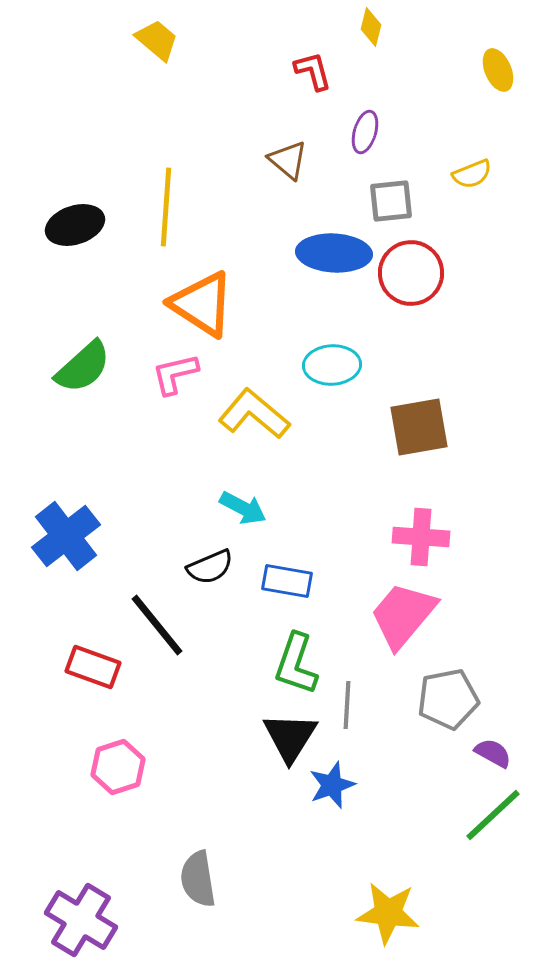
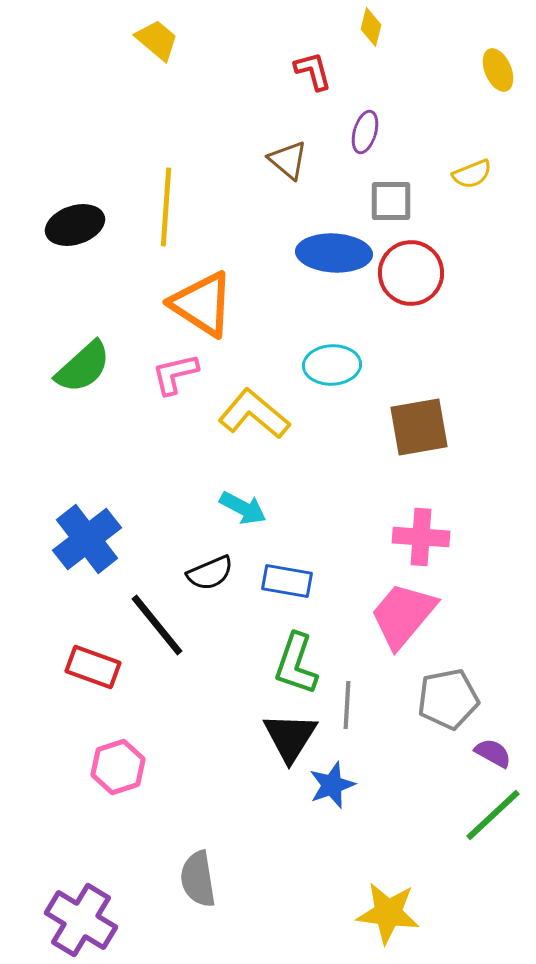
gray square: rotated 6 degrees clockwise
blue cross: moved 21 px right, 3 px down
black semicircle: moved 6 px down
